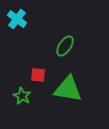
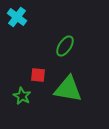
cyan cross: moved 2 px up
